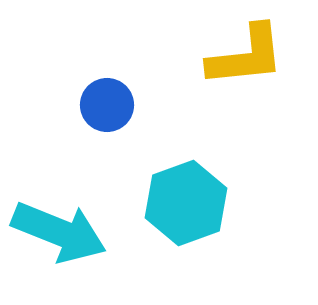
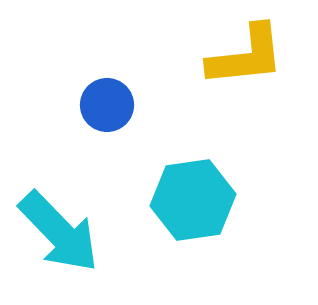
cyan hexagon: moved 7 px right, 3 px up; rotated 12 degrees clockwise
cyan arrow: rotated 24 degrees clockwise
